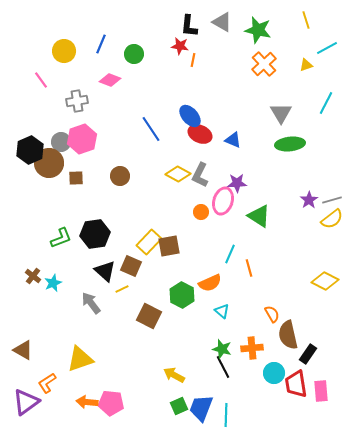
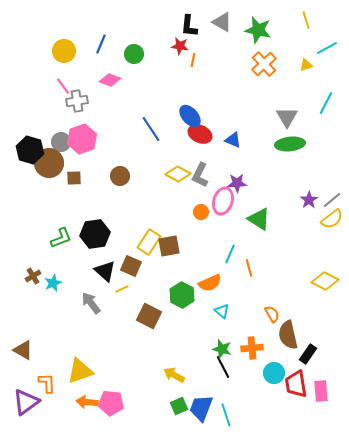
pink line at (41, 80): moved 22 px right, 6 px down
gray triangle at (281, 113): moved 6 px right, 4 px down
black hexagon at (30, 150): rotated 20 degrees counterclockwise
brown square at (76, 178): moved 2 px left
gray line at (332, 200): rotated 24 degrees counterclockwise
green triangle at (259, 216): moved 3 px down
yellow rectangle at (149, 242): rotated 10 degrees counterclockwise
brown cross at (33, 276): rotated 21 degrees clockwise
yellow triangle at (80, 359): moved 12 px down
orange L-shape at (47, 383): rotated 120 degrees clockwise
cyan line at (226, 415): rotated 20 degrees counterclockwise
